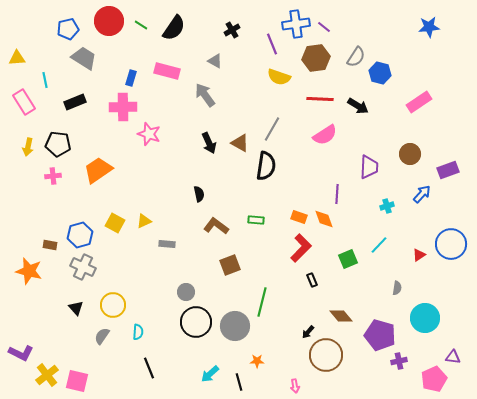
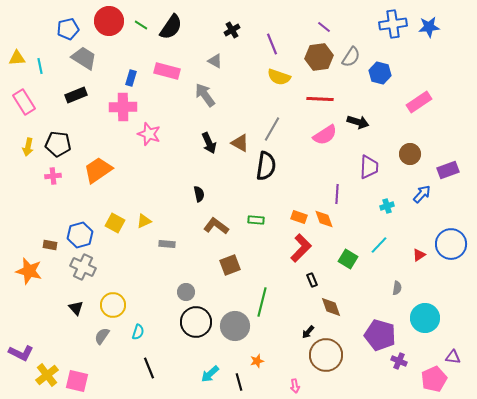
blue cross at (296, 24): moved 97 px right
black semicircle at (174, 28): moved 3 px left, 1 px up
gray semicircle at (356, 57): moved 5 px left
brown hexagon at (316, 58): moved 3 px right, 1 px up
cyan line at (45, 80): moved 5 px left, 14 px up
black rectangle at (75, 102): moved 1 px right, 7 px up
black arrow at (358, 106): moved 16 px down; rotated 15 degrees counterclockwise
green square at (348, 259): rotated 36 degrees counterclockwise
brown diamond at (341, 316): moved 10 px left, 9 px up; rotated 20 degrees clockwise
cyan semicircle at (138, 332): rotated 14 degrees clockwise
orange star at (257, 361): rotated 16 degrees counterclockwise
purple cross at (399, 361): rotated 35 degrees clockwise
